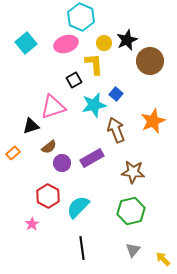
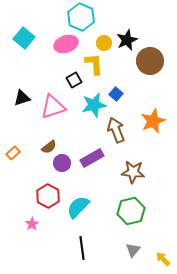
cyan square: moved 2 px left, 5 px up; rotated 10 degrees counterclockwise
black triangle: moved 9 px left, 28 px up
